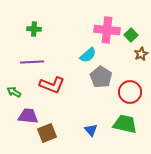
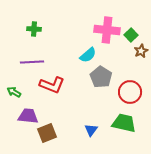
brown star: moved 3 px up
green trapezoid: moved 1 px left, 1 px up
blue triangle: rotated 16 degrees clockwise
